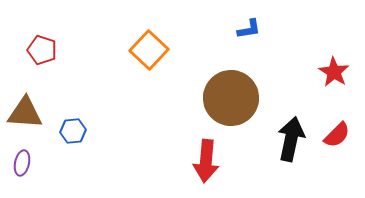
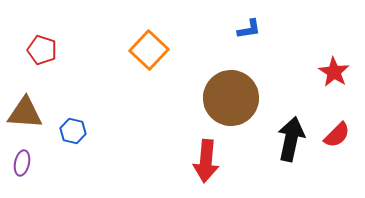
blue hexagon: rotated 20 degrees clockwise
